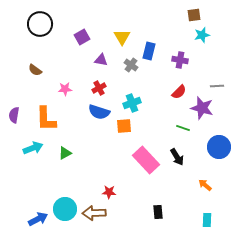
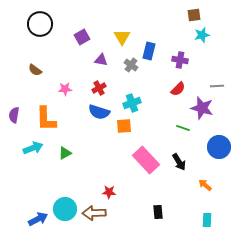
red semicircle: moved 1 px left, 3 px up
black arrow: moved 2 px right, 5 px down
